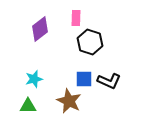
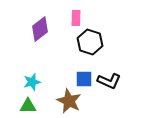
cyan star: moved 2 px left, 3 px down
